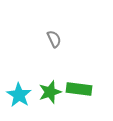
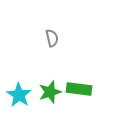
gray semicircle: moved 2 px left, 1 px up; rotated 12 degrees clockwise
